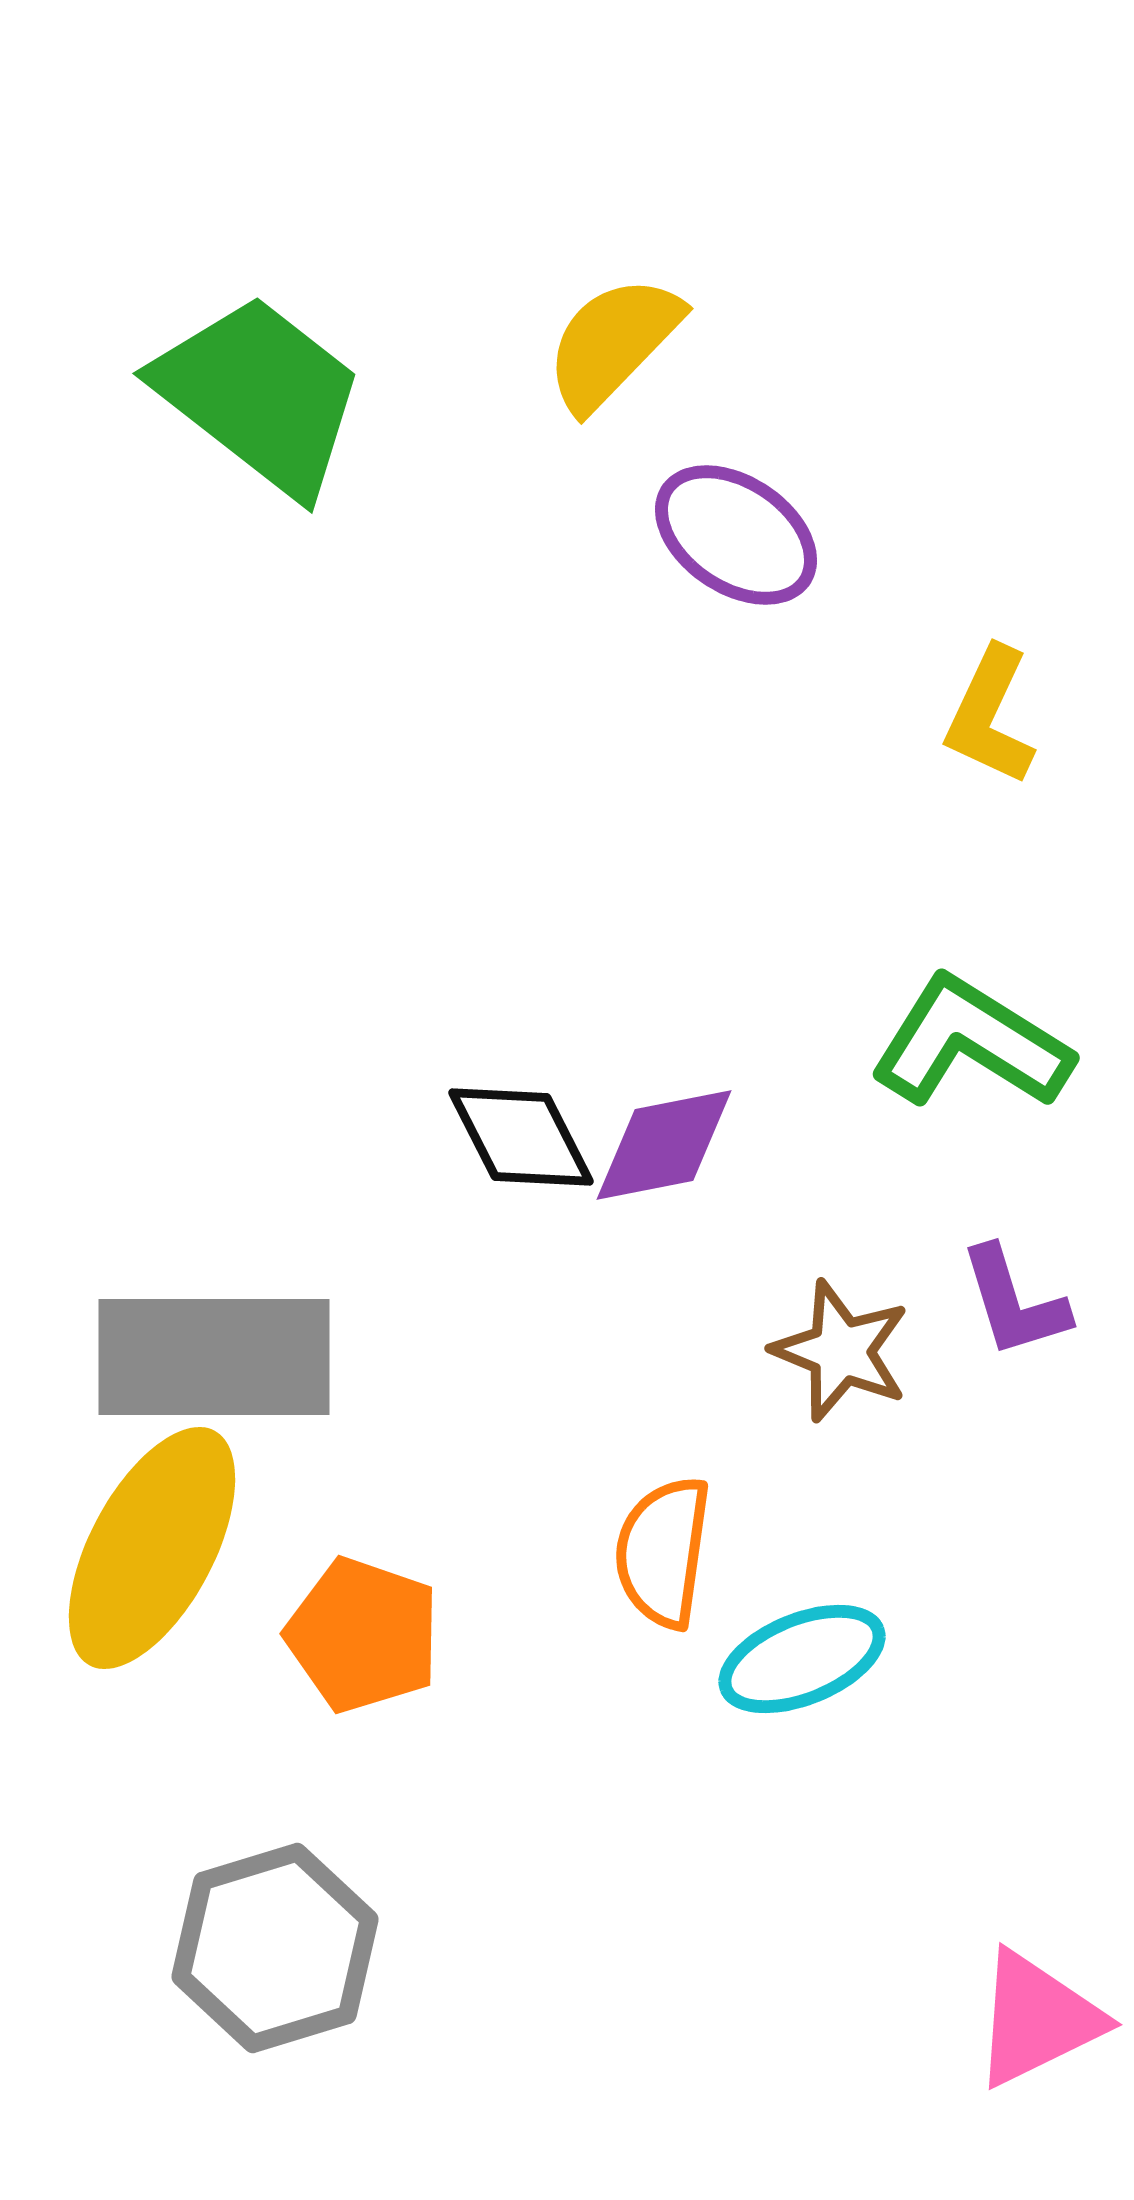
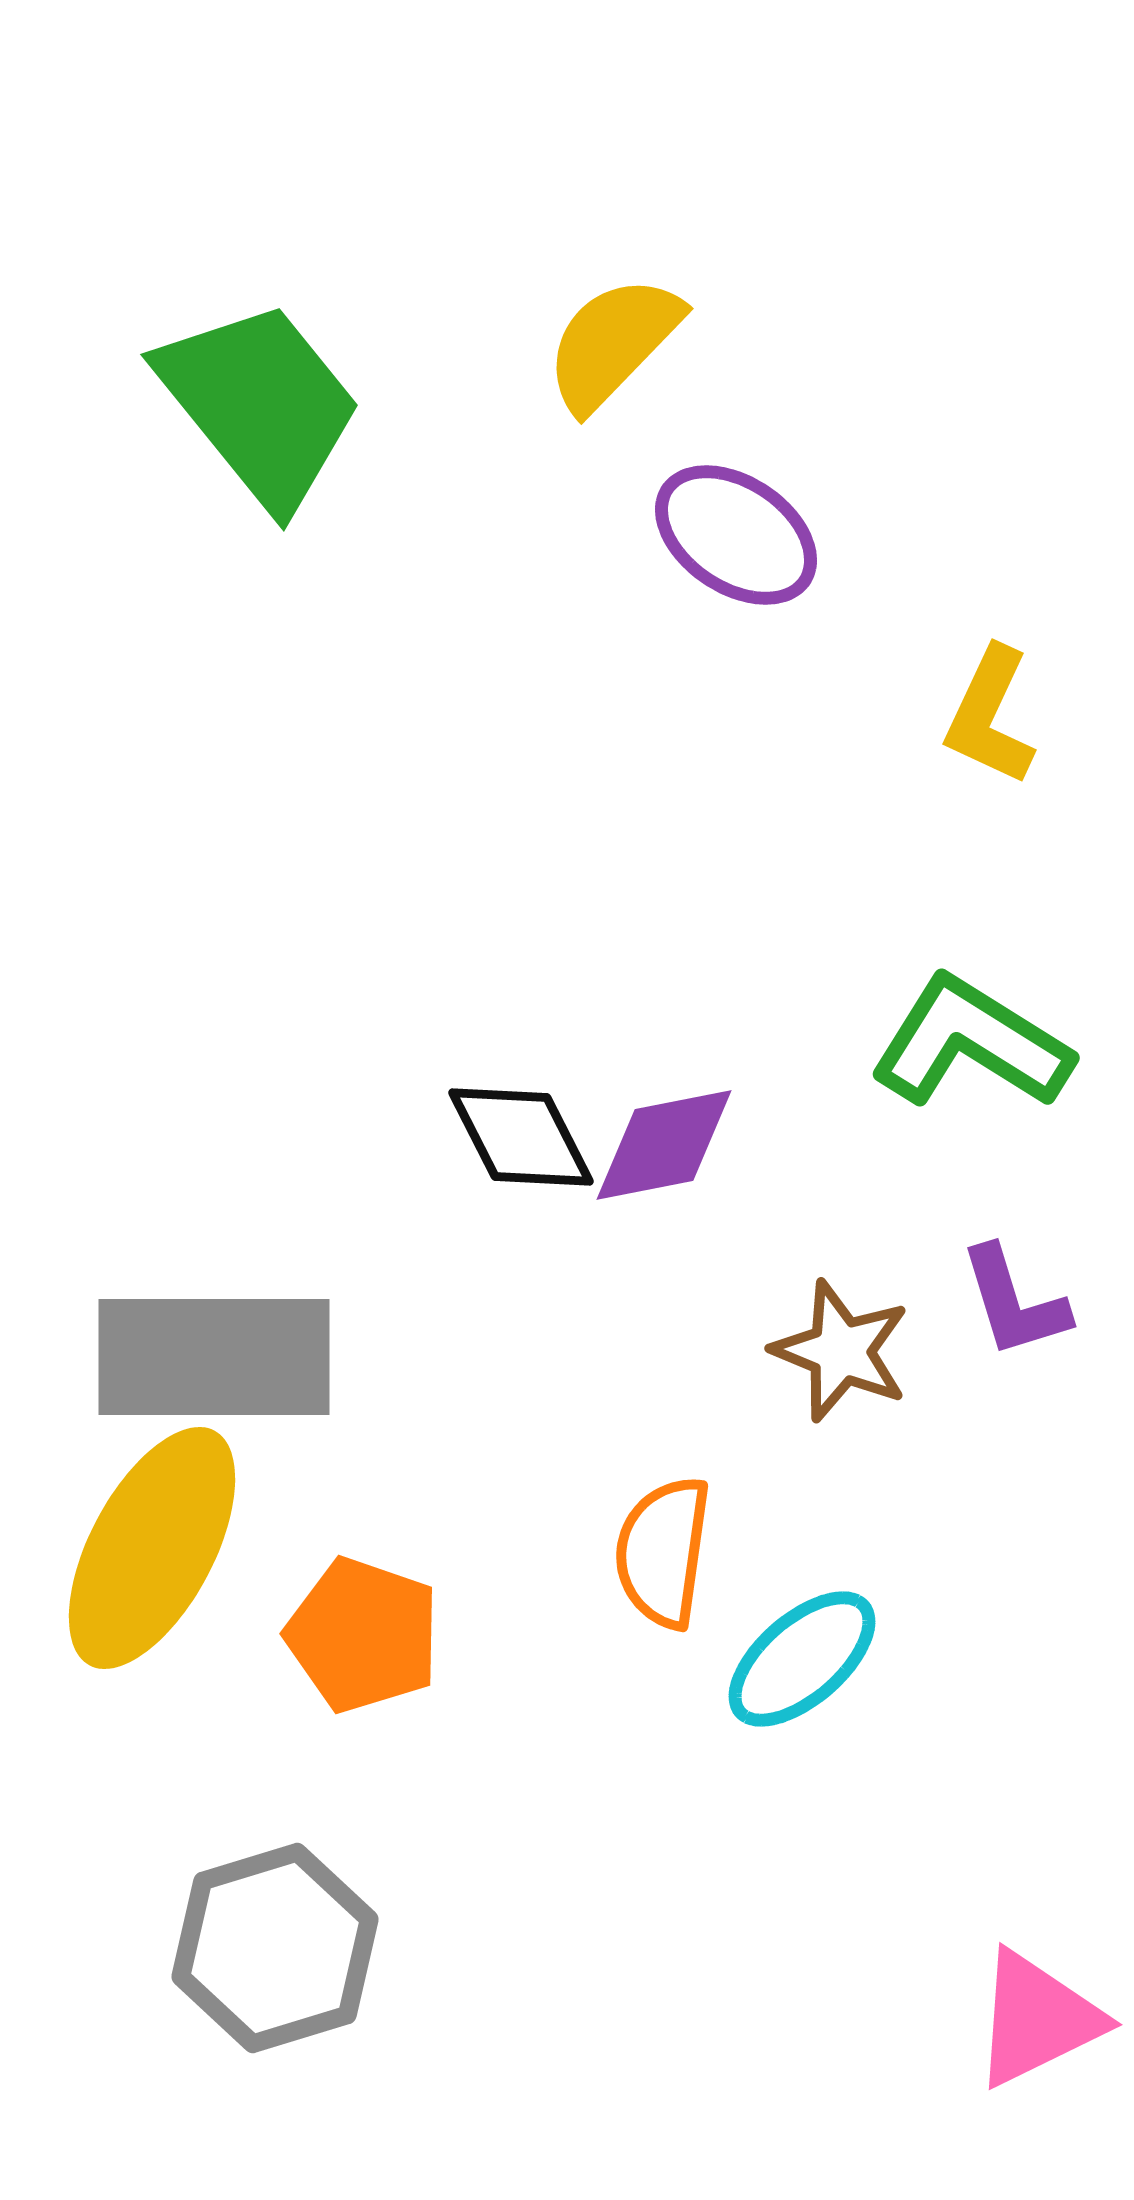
green trapezoid: moved 9 px down; rotated 13 degrees clockwise
cyan ellipse: rotated 19 degrees counterclockwise
